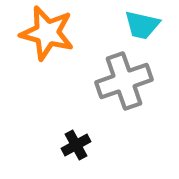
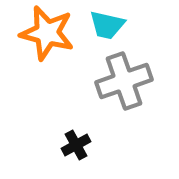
cyan trapezoid: moved 35 px left
